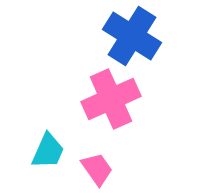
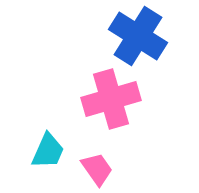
blue cross: moved 6 px right
pink cross: rotated 8 degrees clockwise
